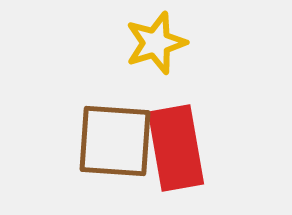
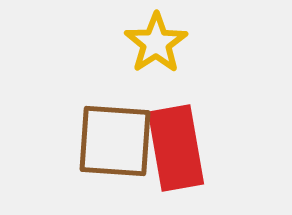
yellow star: rotated 16 degrees counterclockwise
